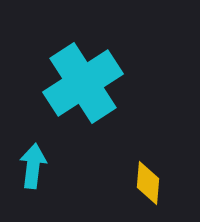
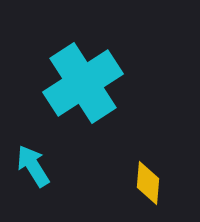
cyan arrow: rotated 39 degrees counterclockwise
